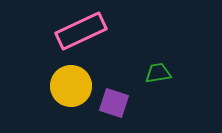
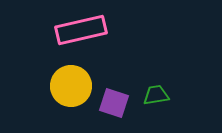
pink rectangle: moved 1 px up; rotated 12 degrees clockwise
green trapezoid: moved 2 px left, 22 px down
